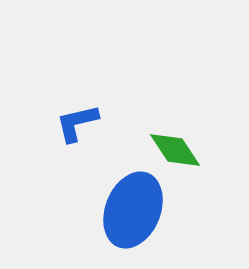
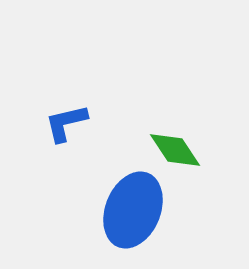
blue L-shape: moved 11 px left
